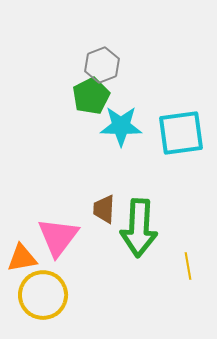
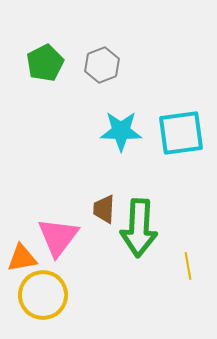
green pentagon: moved 46 px left, 33 px up
cyan star: moved 5 px down
